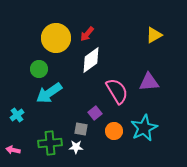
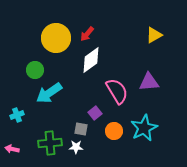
green circle: moved 4 px left, 1 px down
cyan cross: rotated 16 degrees clockwise
pink arrow: moved 1 px left, 1 px up
